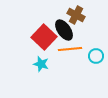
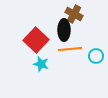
brown cross: moved 2 px left, 1 px up
black ellipse: rotated 35 degrees clockwise
red square: moved 8 px left, 3 px down
